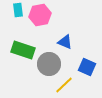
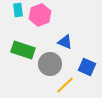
pink hexagon: rotated 10 degrees counterclockwise
gray circle: moved 1 px right
yellow line: moved 1 px right
